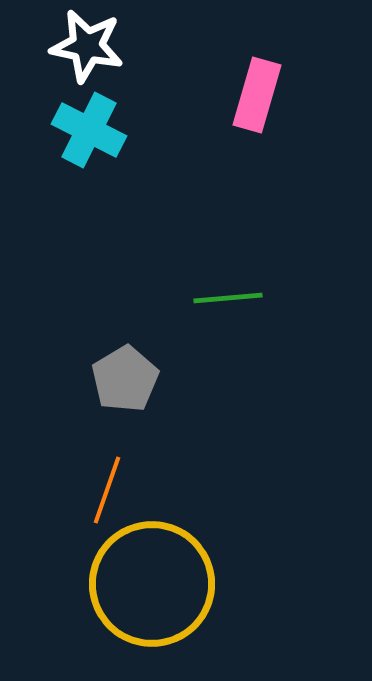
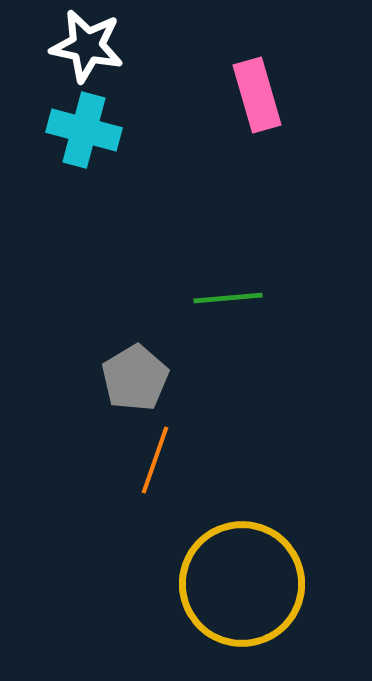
pink rectangle: rotated 32 degrees counterclockwise
cyan cross: moved 5 px left; rotated 12 degrees counterclockwise
gray pentagon: moved 10 px right, 1 px up
orange line: moved 48 px right, 30 px up
yellow circle: moved 90 px right
